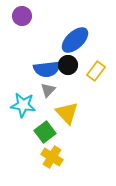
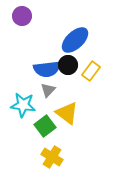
yellow rectangle: moved 5 px left
yellow triangle: rotated 10 degrees counterclockwise
green square: moved 6 px up
